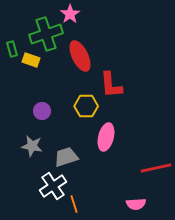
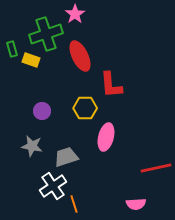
pink star: moved 5 px right
yellow hexagon: moved 1 px left, 2 px down
